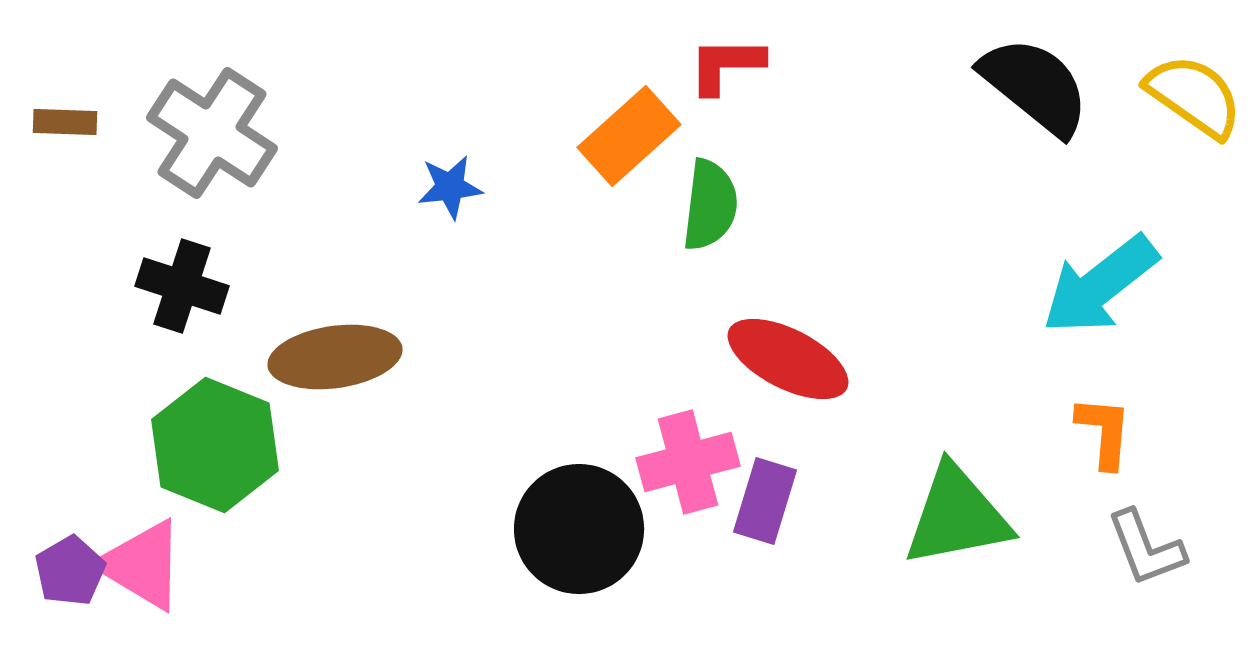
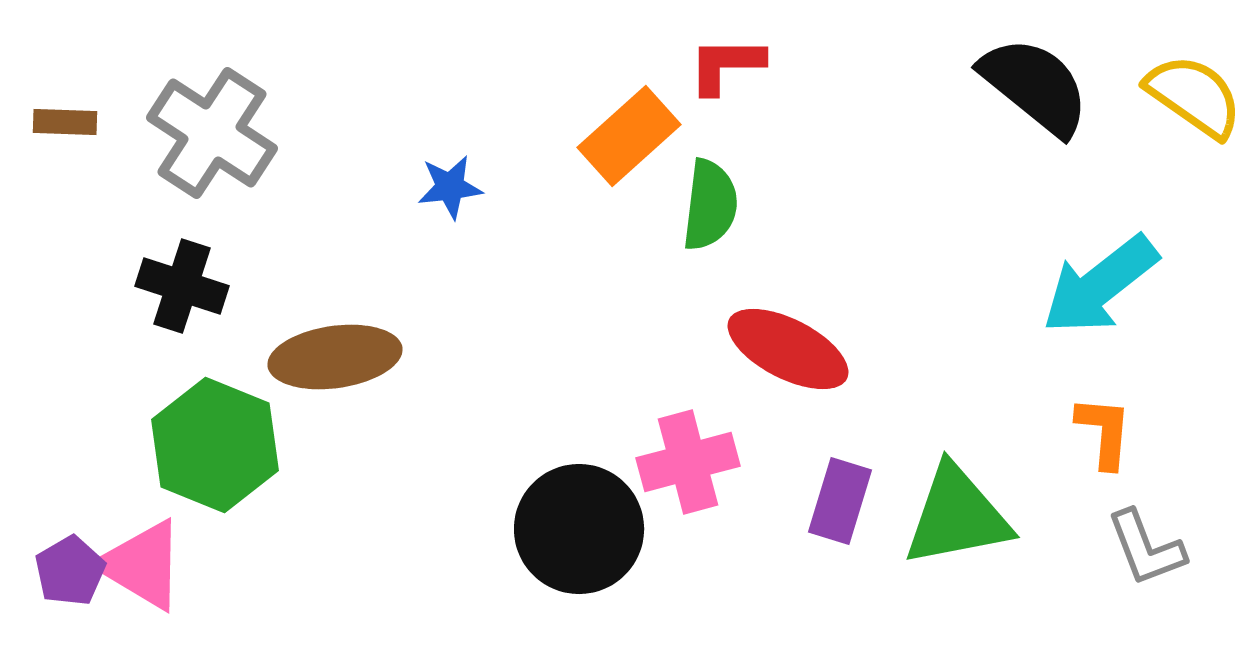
red ellipse: moved 10 px up
purple rectangle: moved 75 px right
